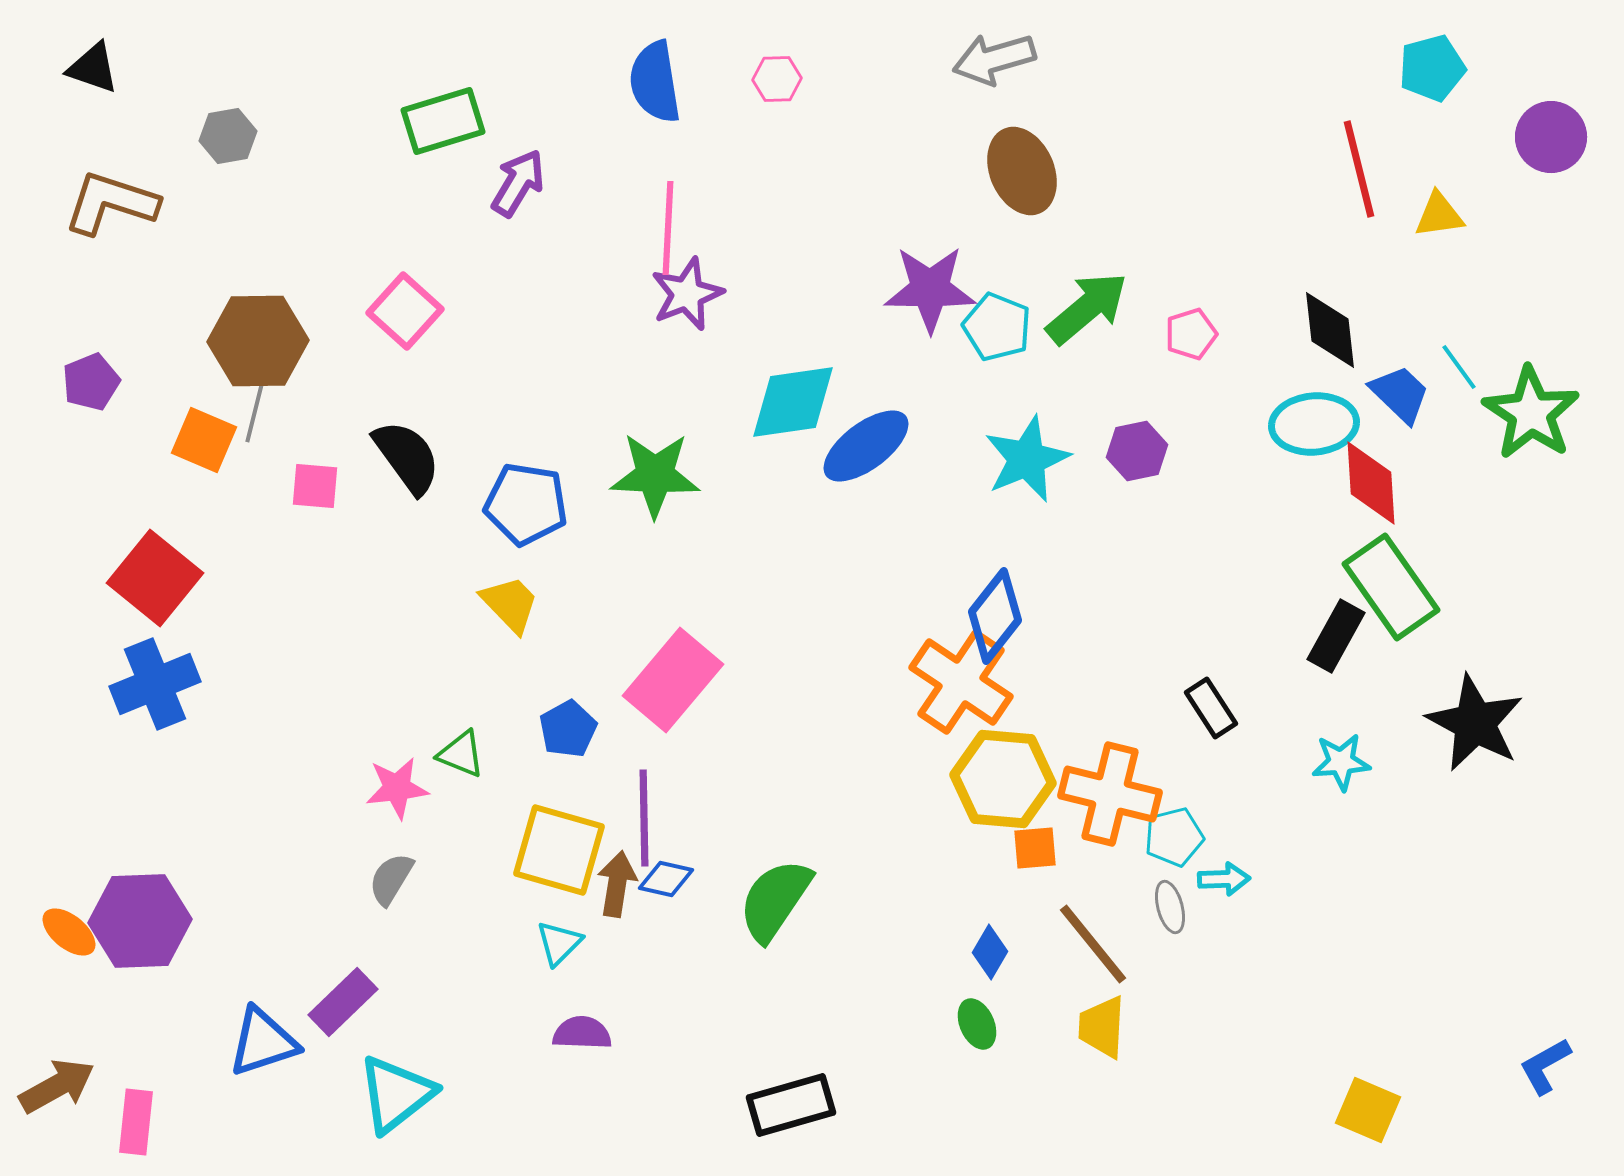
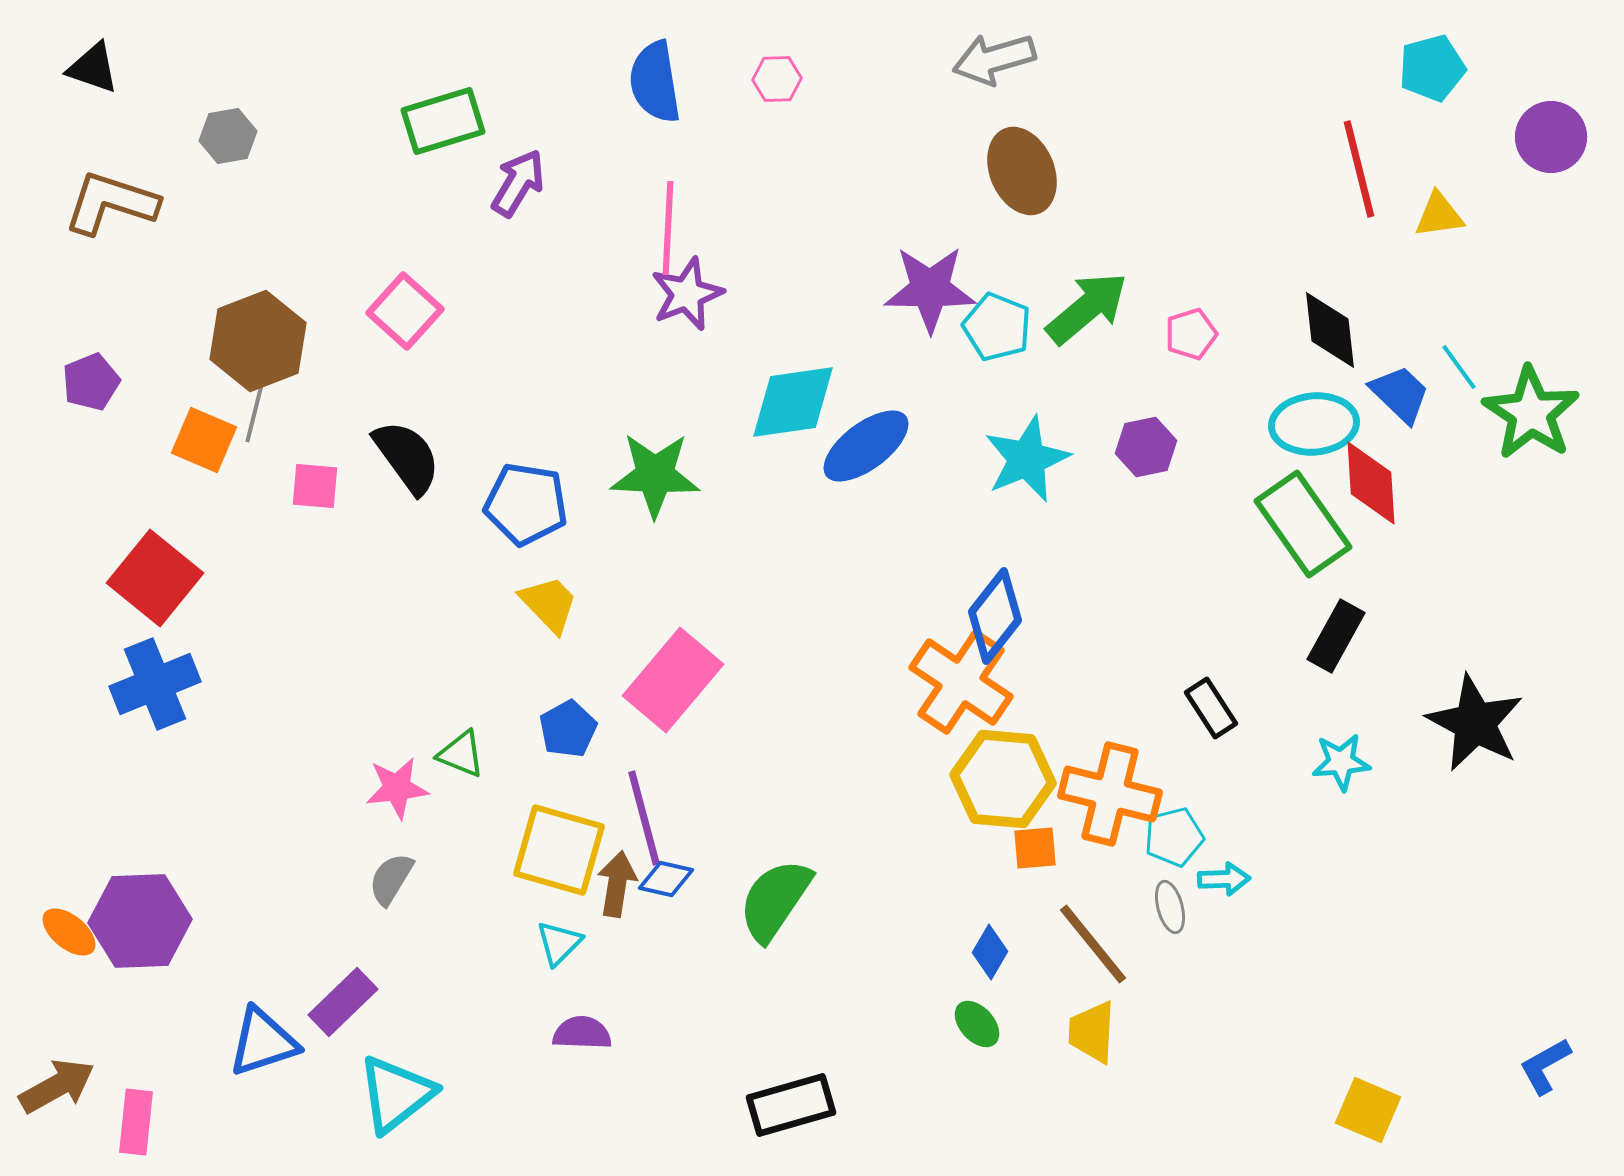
brown hexagon at (258, 341): rotated 20 degrees counterclockwise
purple hexagon at (1137, 451): moved 9 px right, 4 px up
green rectangle at (1391, 587): moved 88 px left, 63 px up
yellow trapezoid at (510, 604): moved 39 px right
purple line at (644, 818): rotated 14 degrees counterclockwise
green ellipse at (977, 1024): rotated 18 degrees counterclockwise
yellow trapezoid at (1102, 1027): moved 10 px left, 5 px down
